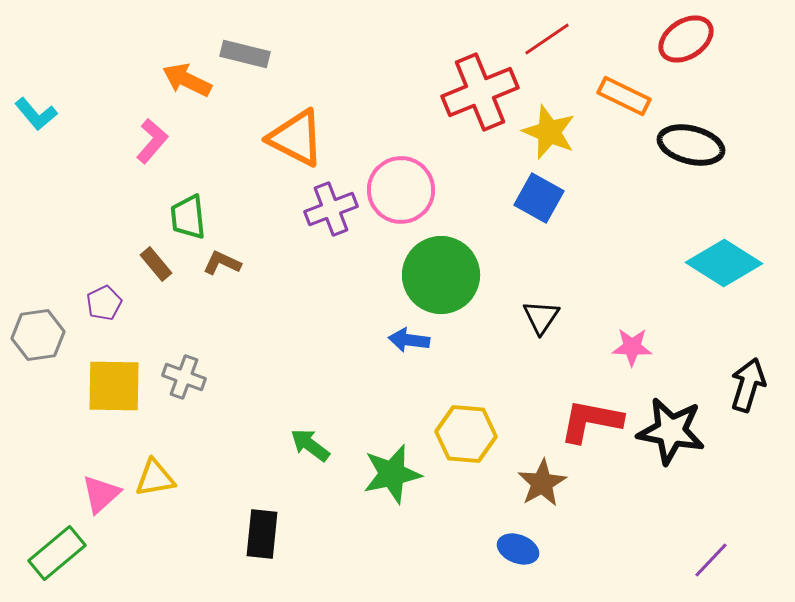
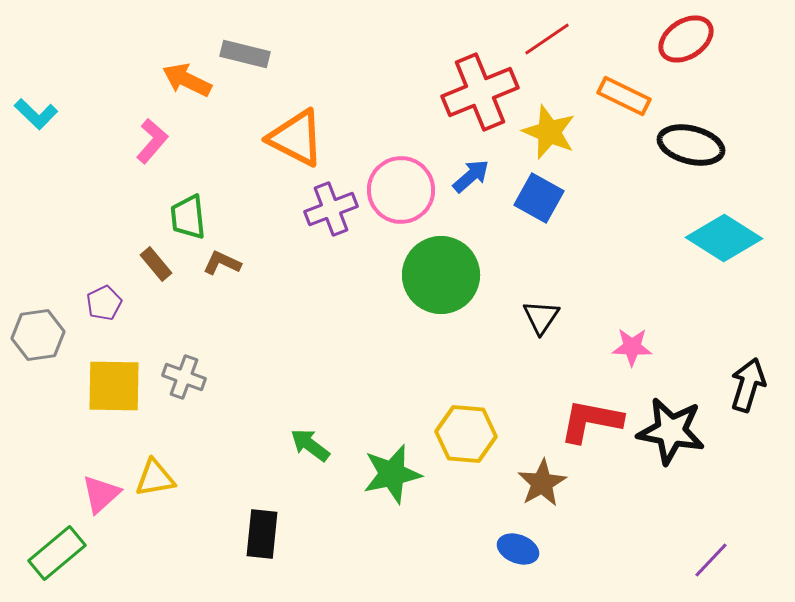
cyan L-shape: rotated 6 degrees counterclockwise
cyan diamond: moved 25 px up
blue arrow: moved 62 px right, 164 px up; rotated 132 degrees clockwise
